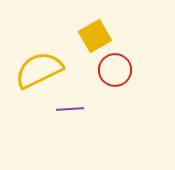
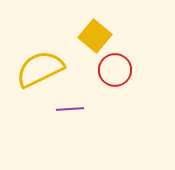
yellow square: rotated 20 degrees counterclockwise
yellow semicircle: moved 1 px right, 1 px up
